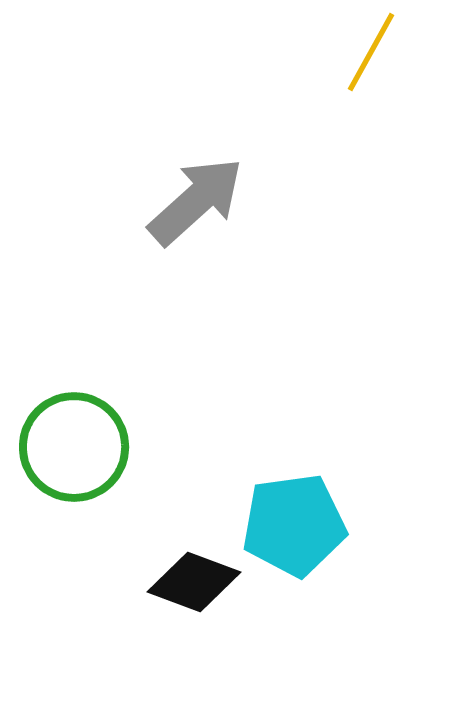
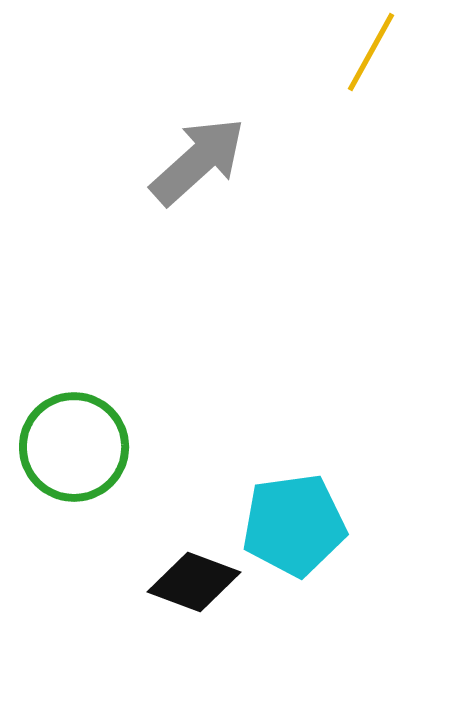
gray arrow: moved 2 px right, 40 px up
